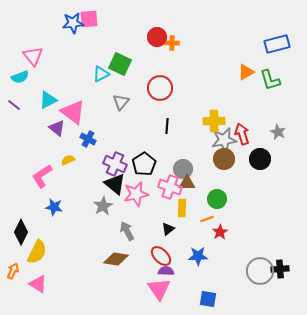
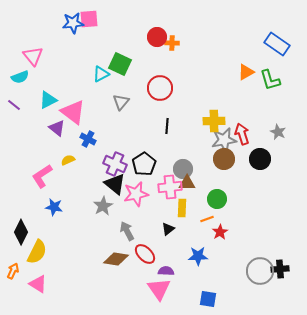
blue rectangle at (277, 44): rotated 50 degrees clockwise
pink cross at (170, 187): rotated 25 degrees counterclockwise
red ellipse at (161, 256): moved 16 px left, 2 px up
